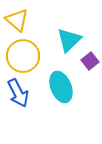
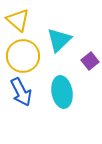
yellow triangle: moved 1 px right
cyan triangle: moved 10 px left
cyan ellipse: moved 1 px right, 5 px down; rotated 12 degrees clockwise
blue arrow: moved 3 px right, 1 px up
